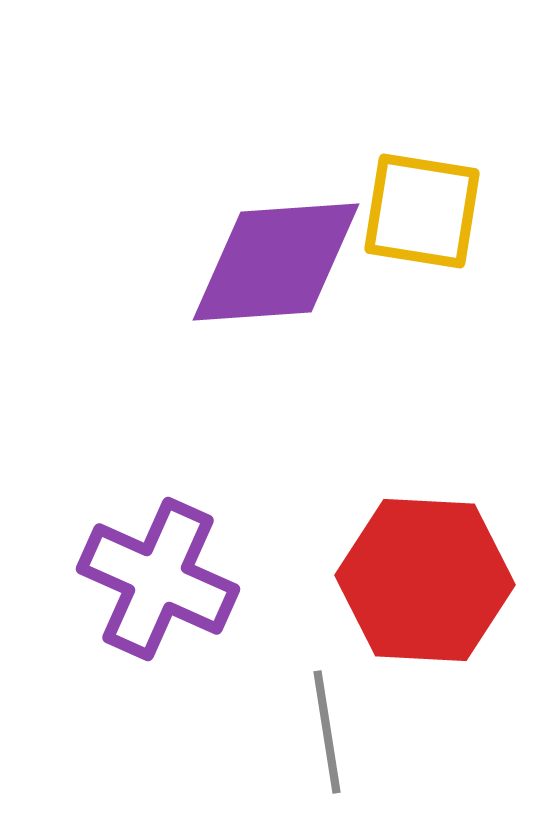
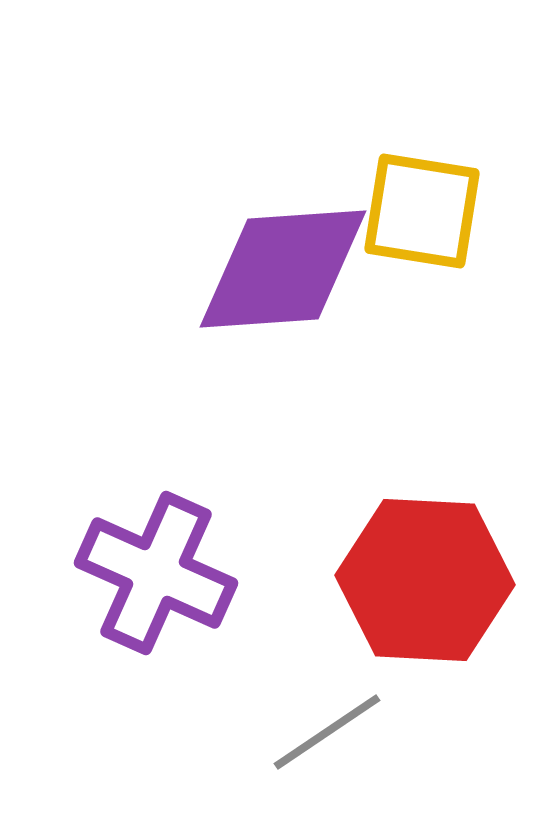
purple diamond: moved 7 px right, 7 px down
purple cross: moved 2 px left, 6 px up
gray line: rotated 65 degrees clockwise
